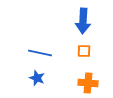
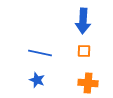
blue star: moved 2 px down
